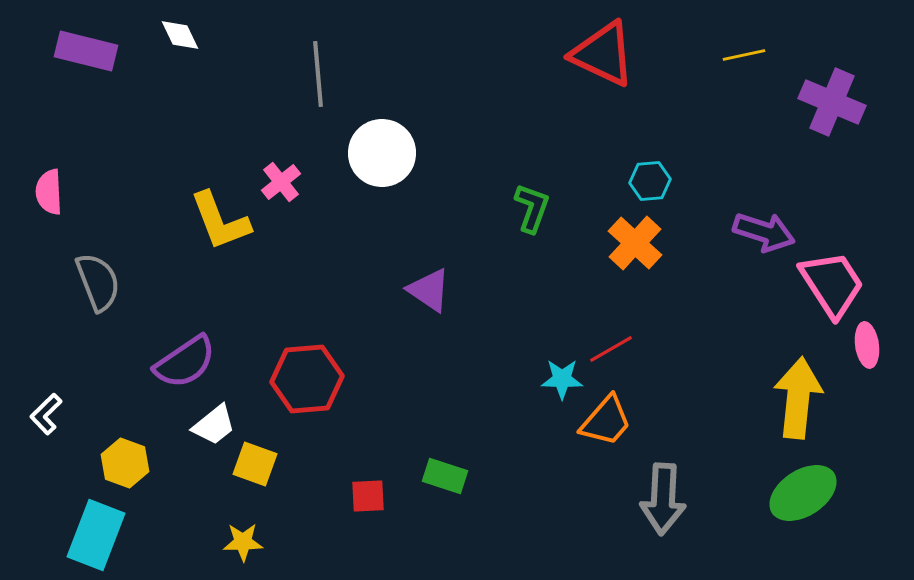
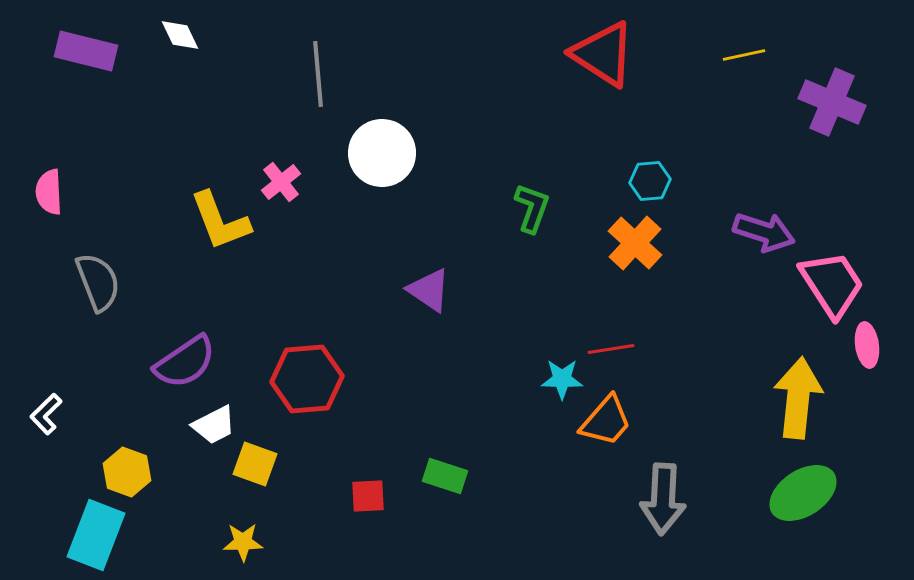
red triangle: rotated 8 degrees clockwise
red line: rotated 21 degrees clockwise
white trapezoid: rotated 12 degrees clockwise
yellow hexagon: moved 2 px right, 9 px down
